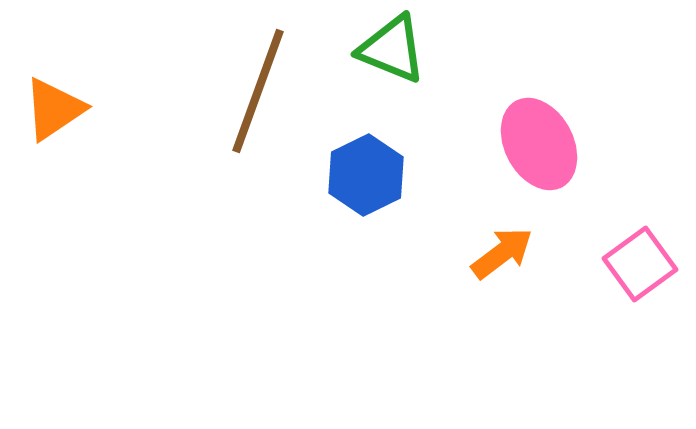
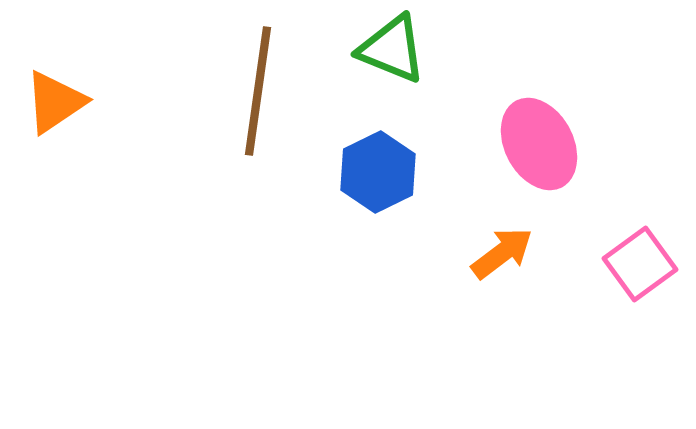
brown line: rotated 12 degrees counterclockwise
orange triangle: moved 1 px right, 7 px up
blue hexagon: moved 12 px right, 3 px up
